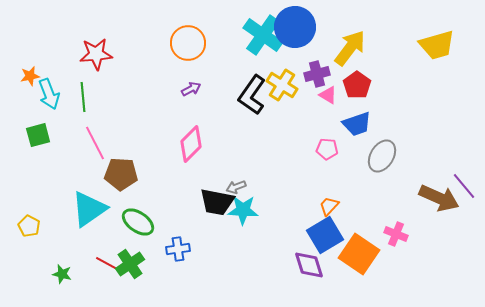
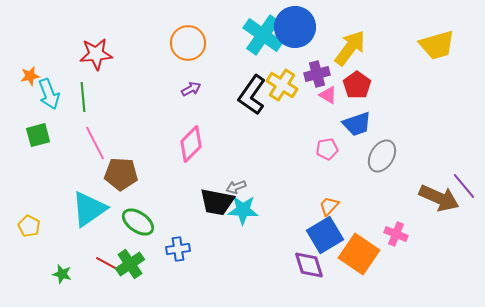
pink pentagon: rotated 15 degrees counterclockwise
